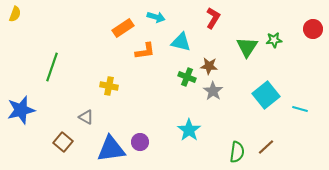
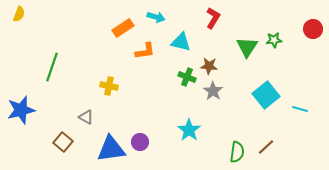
yellow semicircle: moved 4 px right
